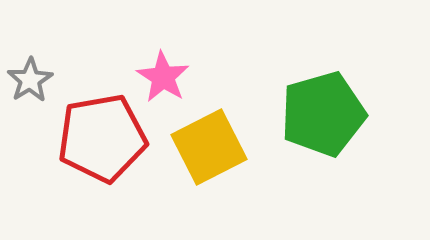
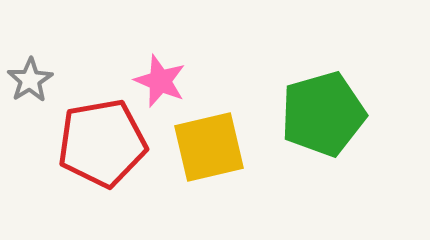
pink star: moved 3 px left, 4 px down; rotated 10 degrees counterclockwise
red pentagon: moved 5 px down
yellow square: rotated 14 degrees clockwise
